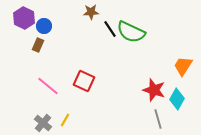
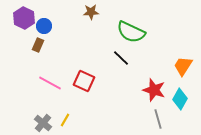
black line: moved 11 px right, 29 px down; rotated 12 degrees counterclockwise
pink line: moved 2 px right, 3 px up; rotated 10 degrees counterclockwise
cyan diamond: moved 3 px right
